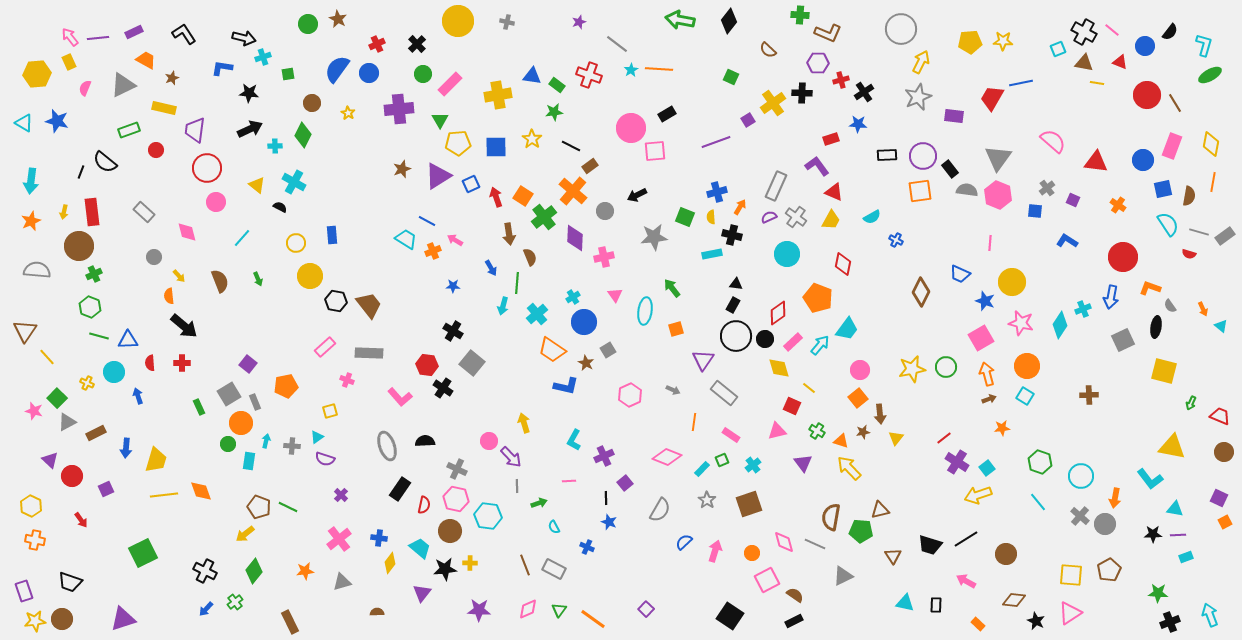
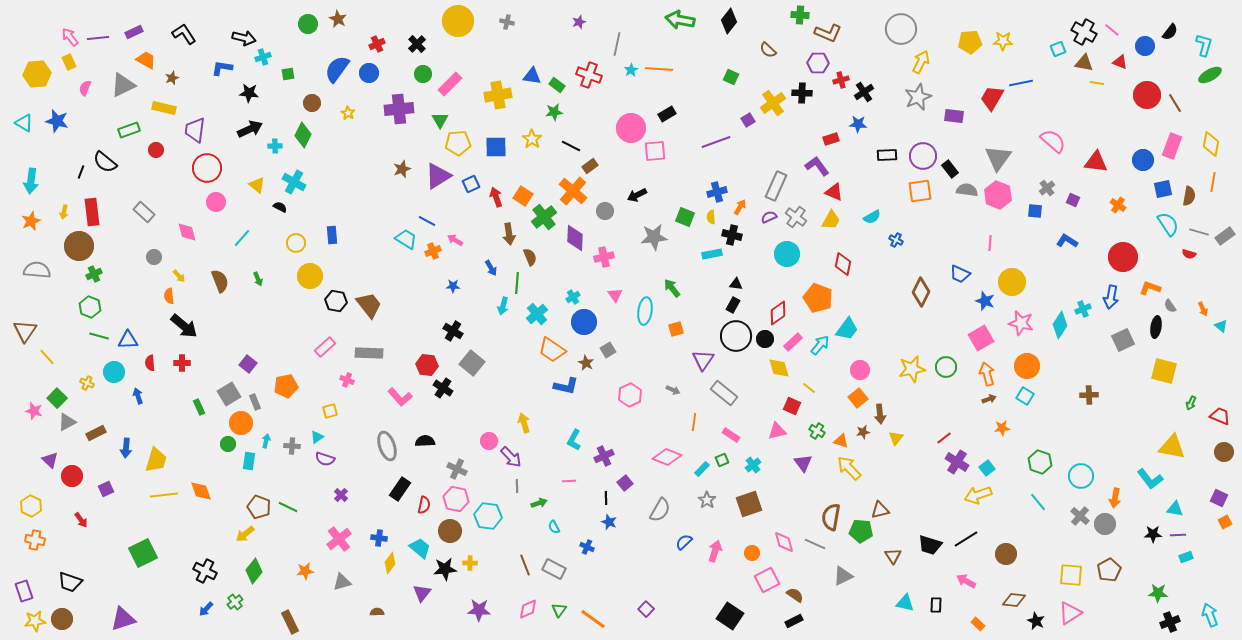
gray line at (617, 44): rotated 65 degrees clockwise
